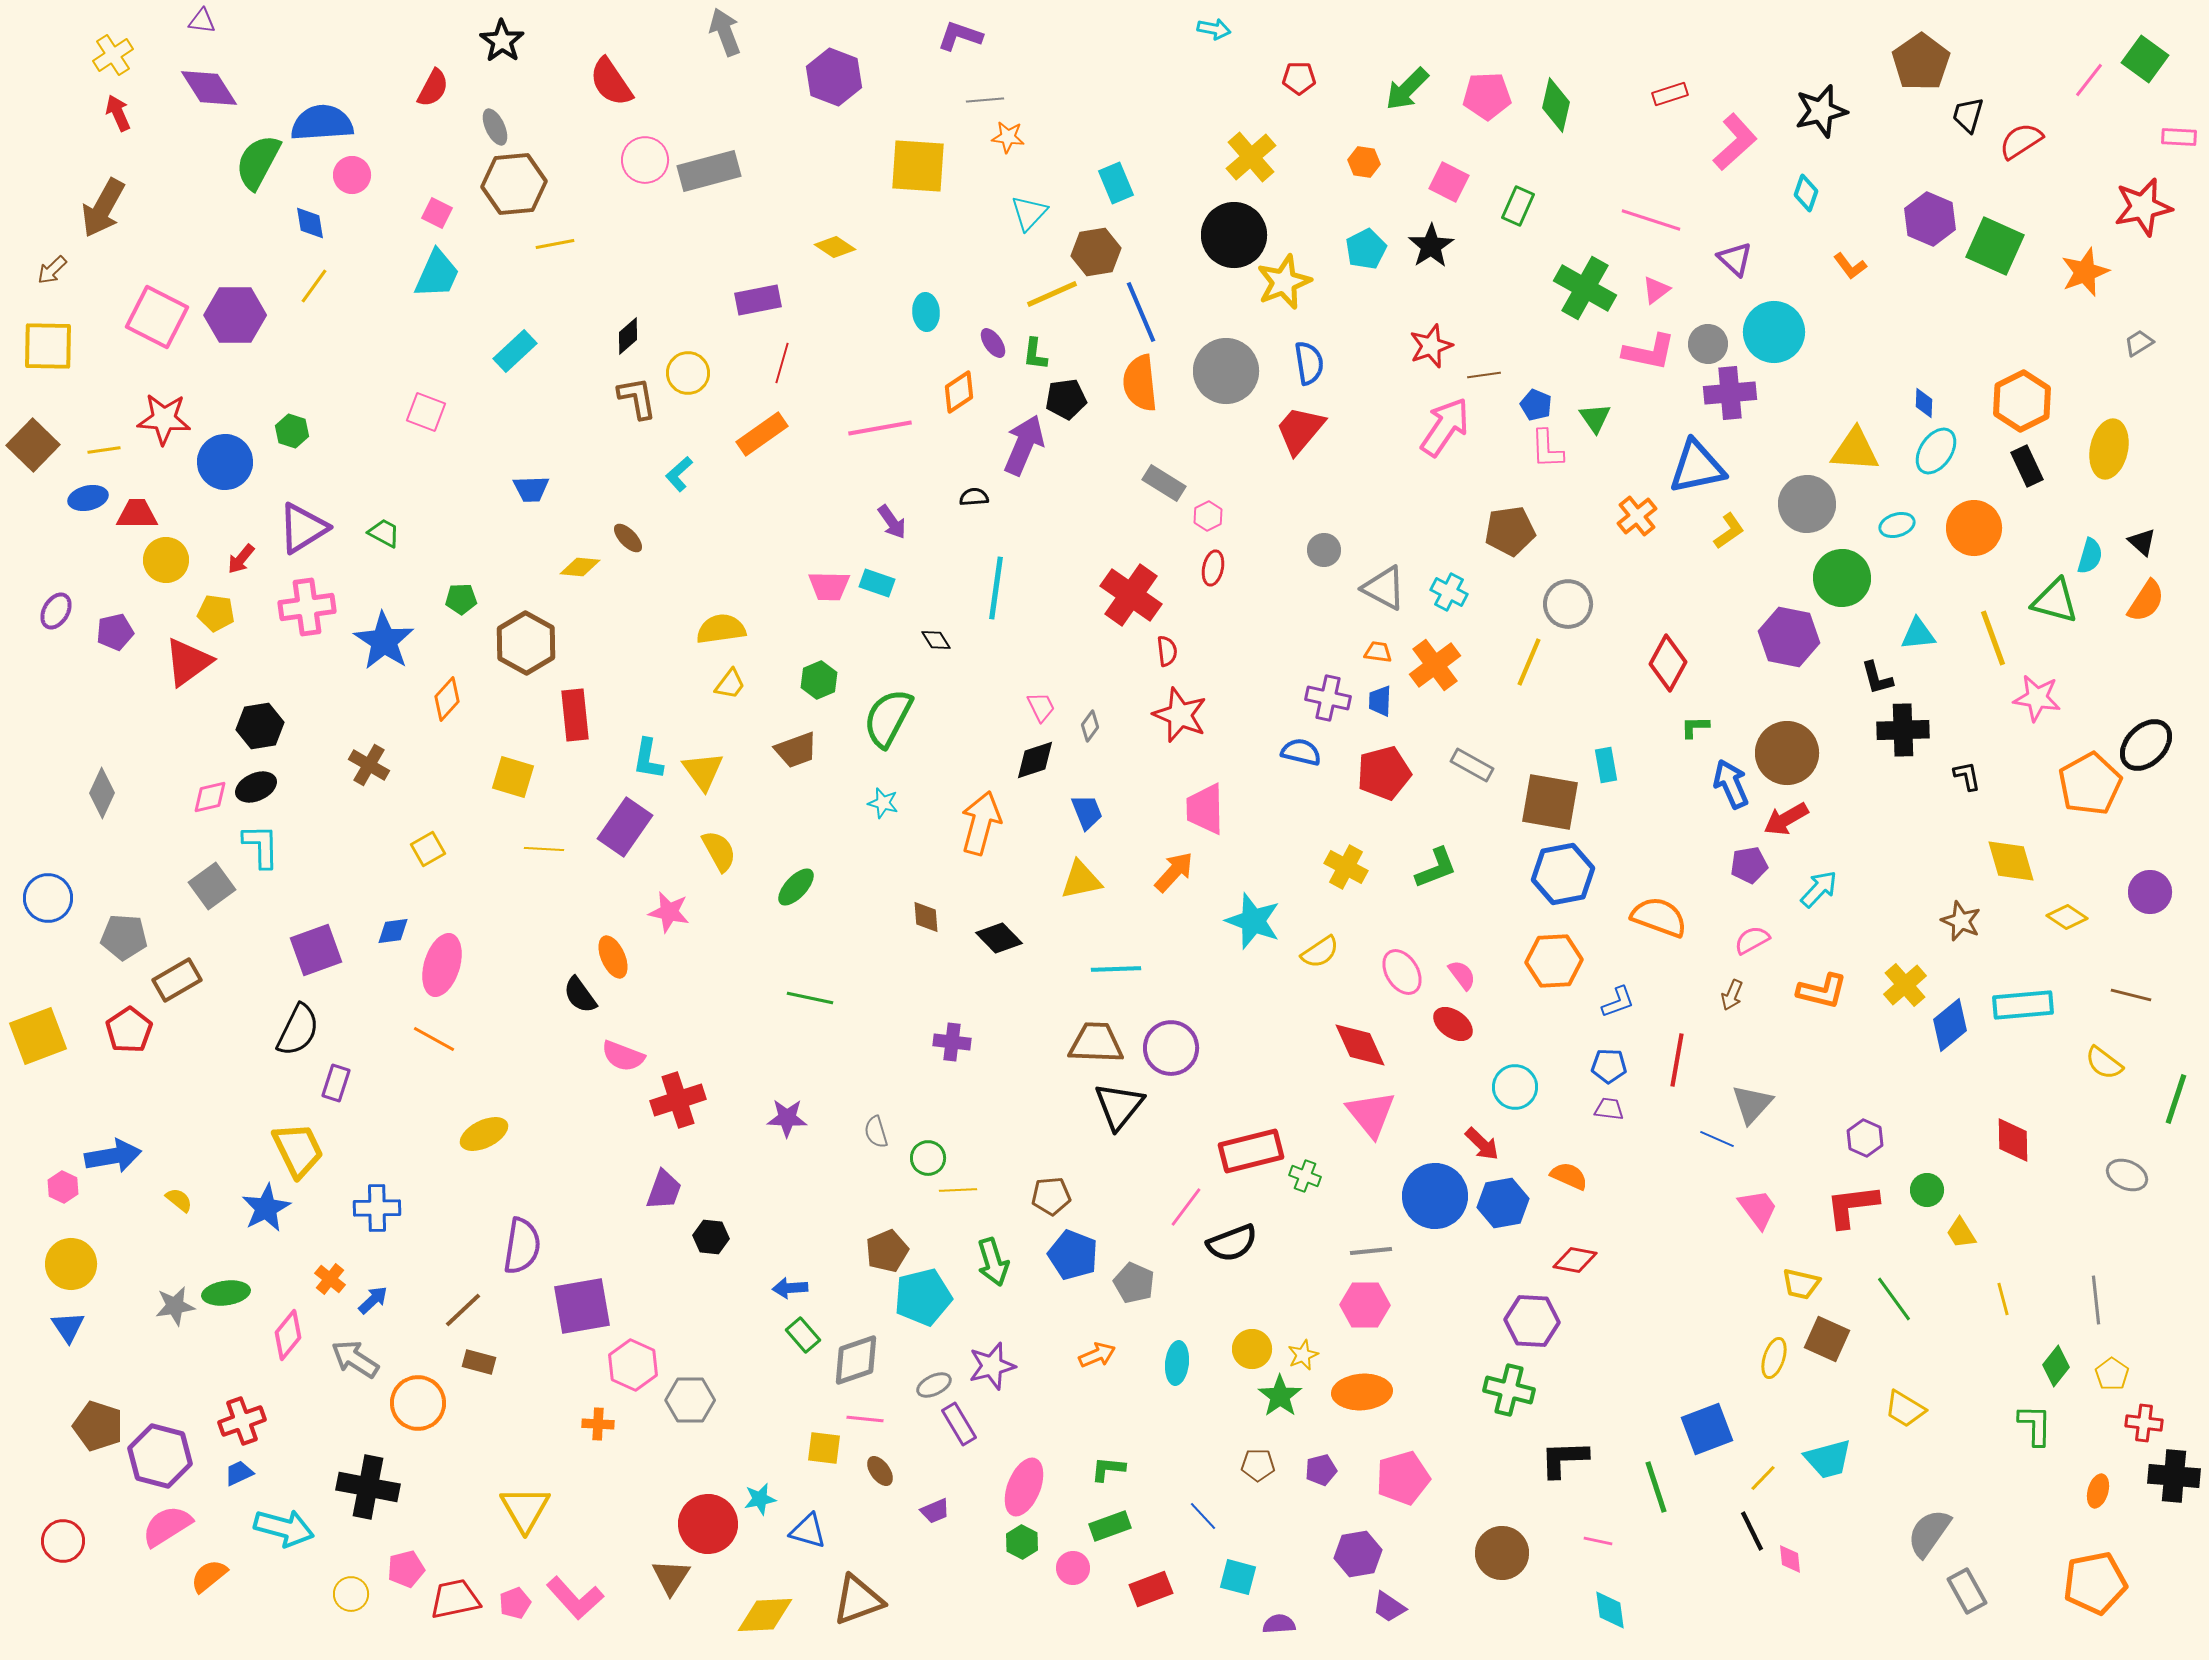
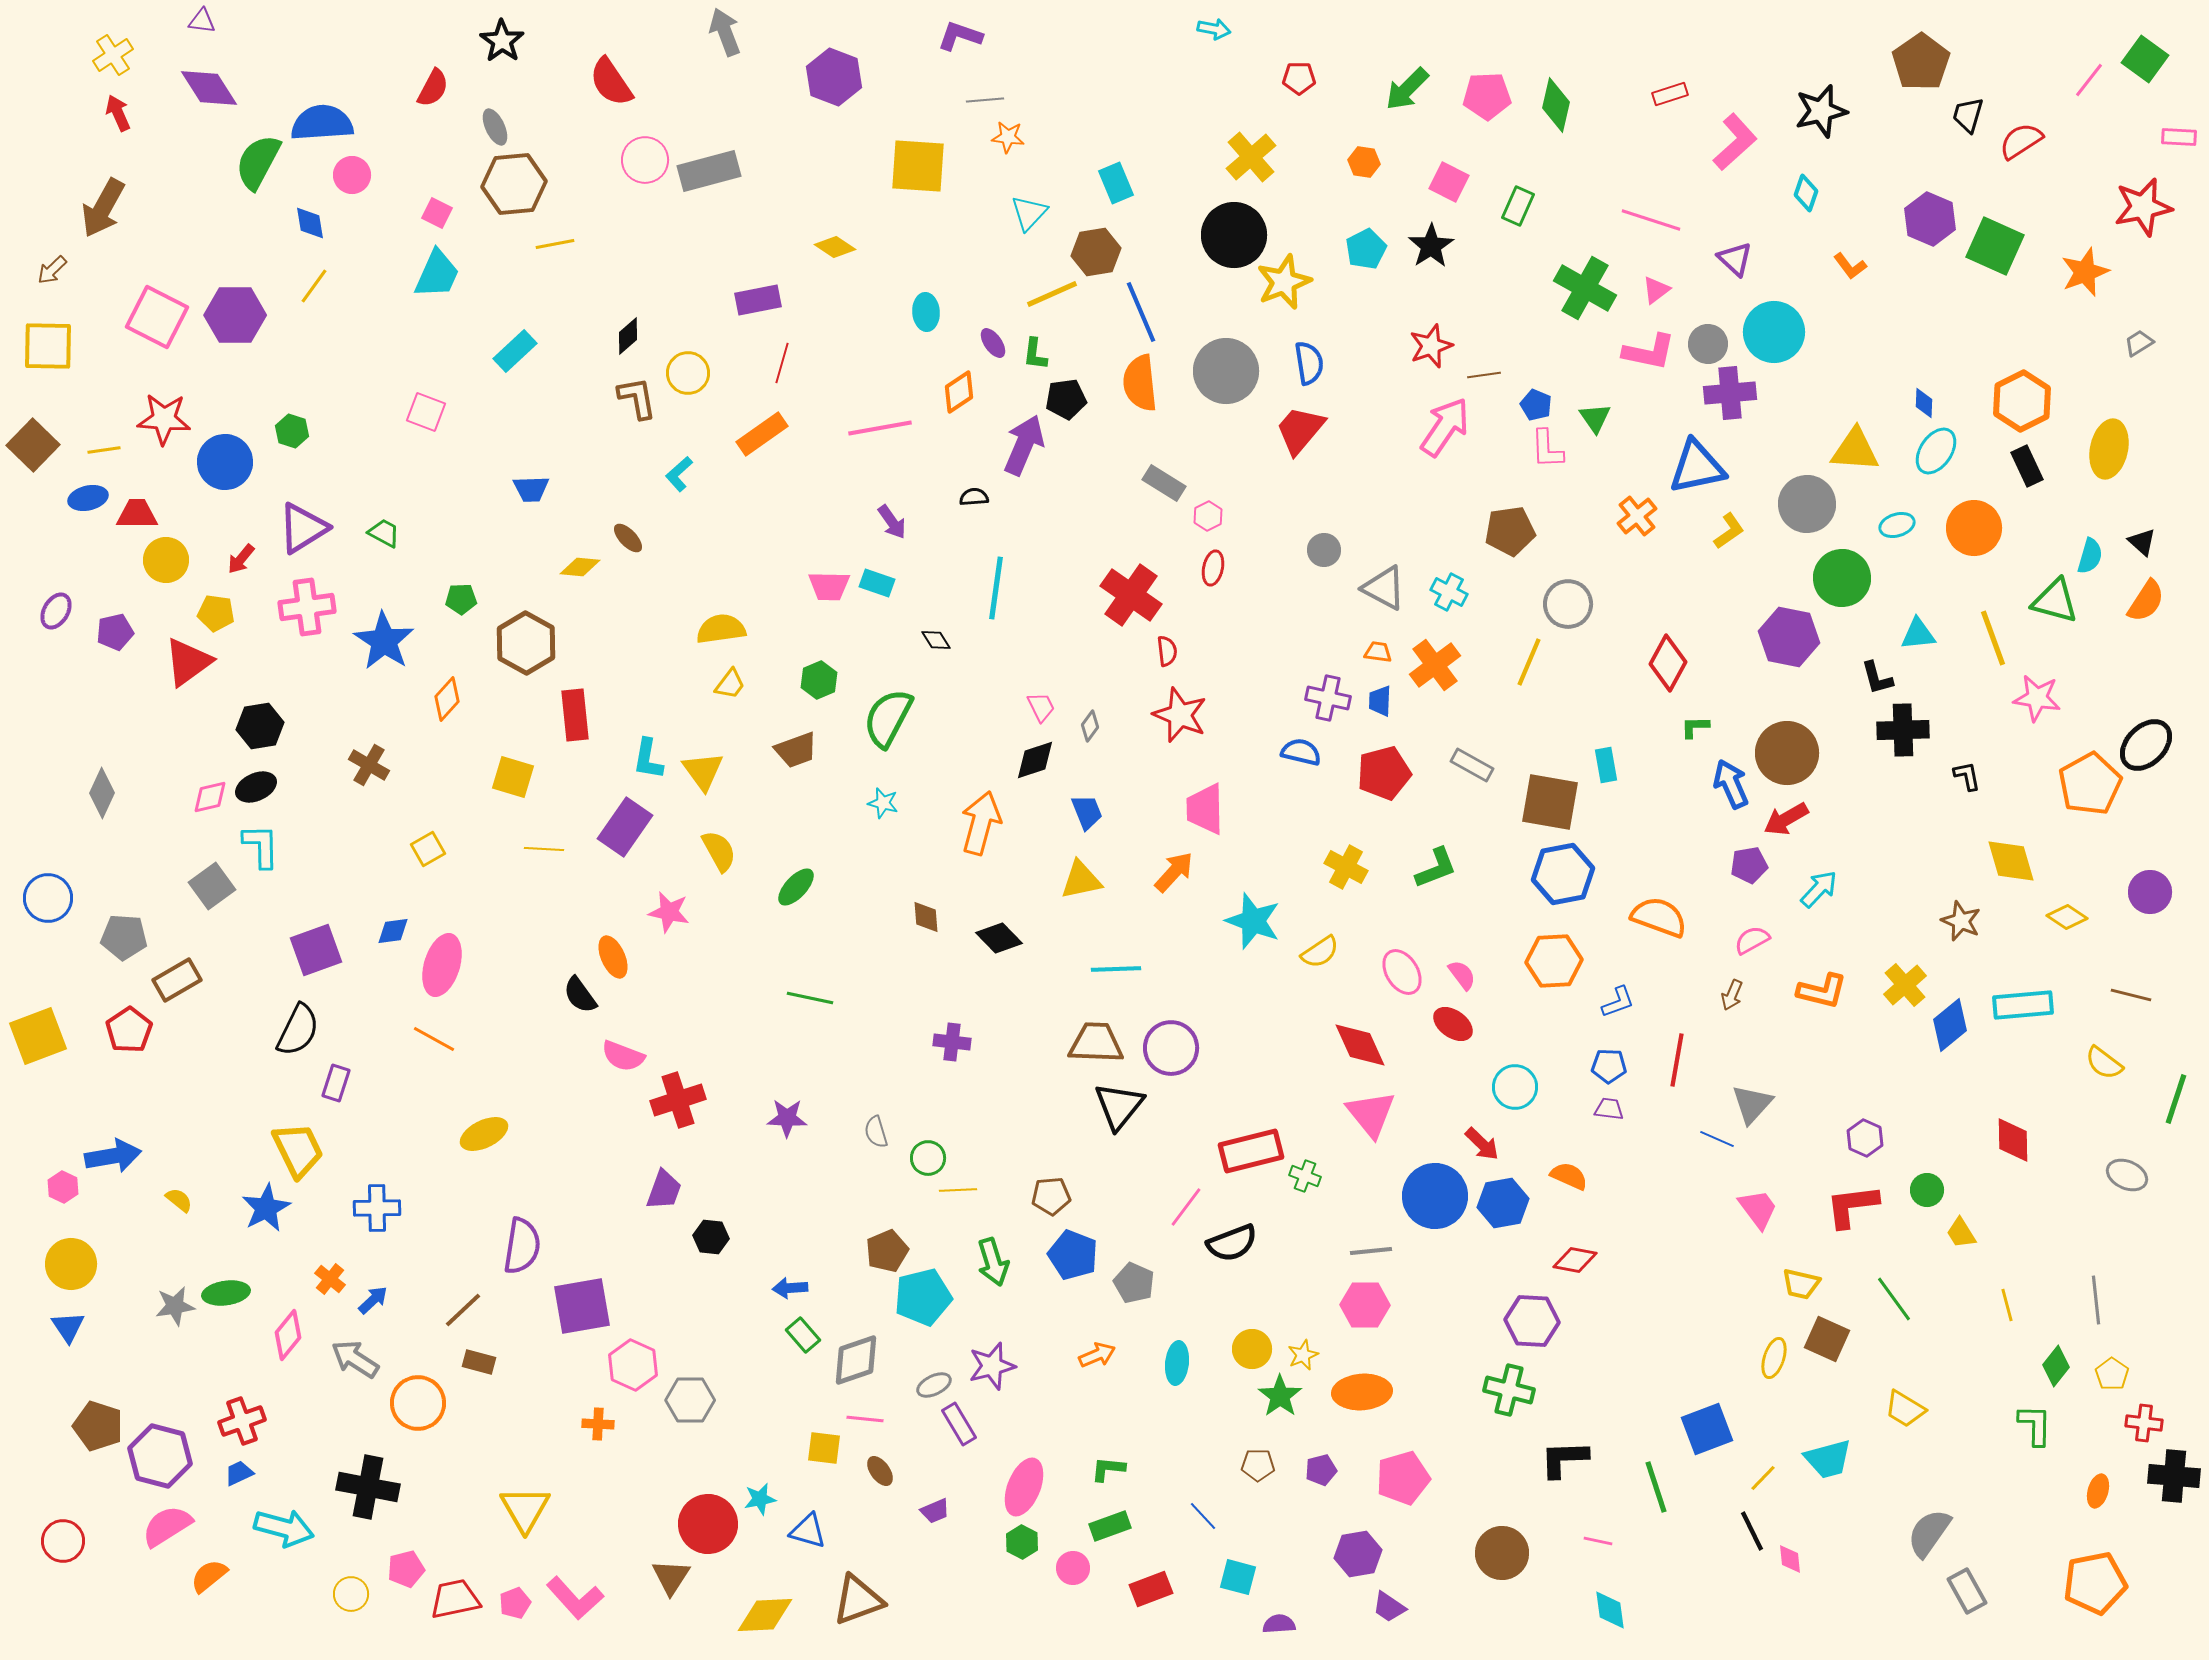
yellow line at (2003, 1299): moved 4 px right, 6 px down
